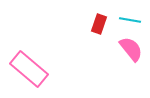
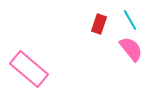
cyan line: rotated 50 degrees clockwise
